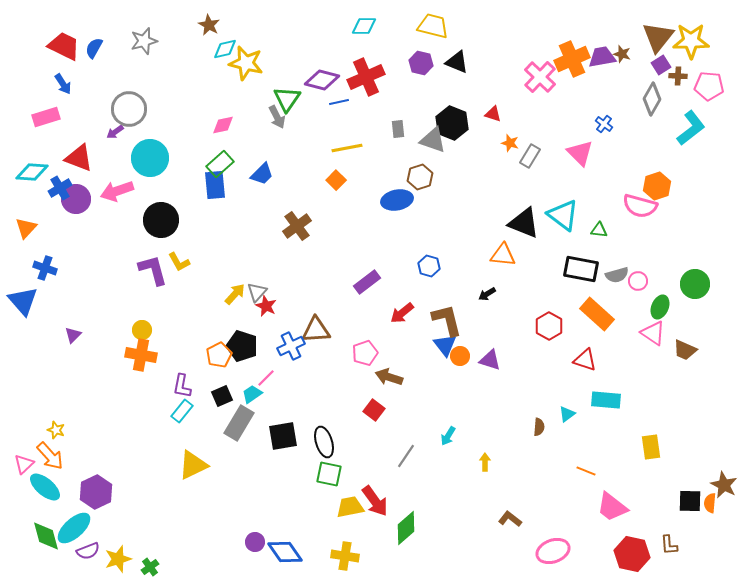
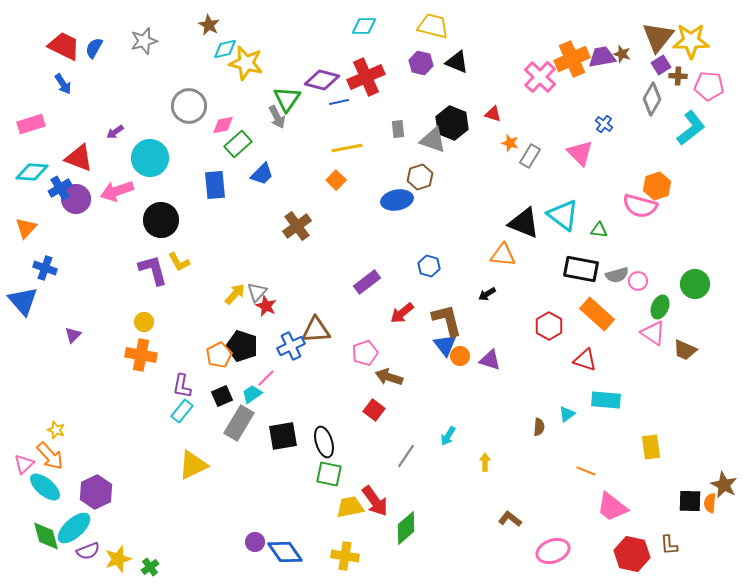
gray circle at (129, 109): moved 60 px right, 3 px up
pink rectangle at (46, 117): moved 15 px left, 7 px down
green rectangle at (220, 164): moved 18 px right, 20 px up
yellow circle at (142, 330): moved 2 px right, 8 px up
